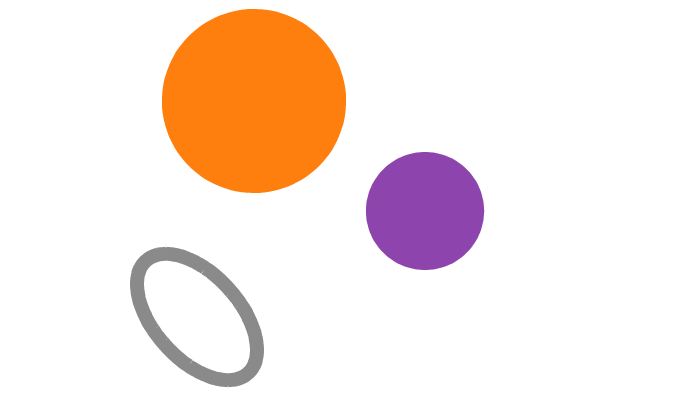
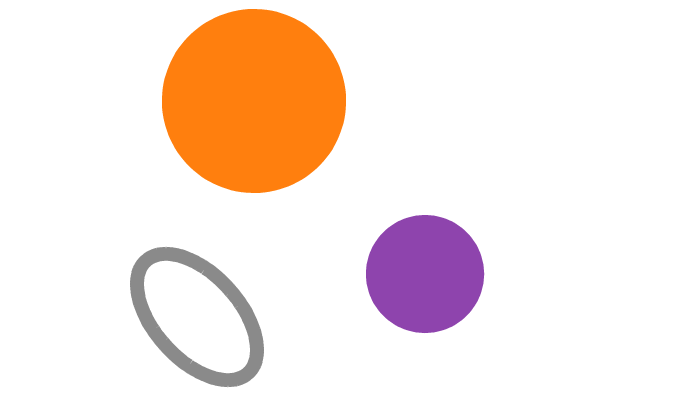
purple circle: moved 63 px down
